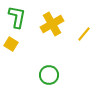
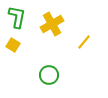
yellow line: moved 8 px down
yellow square: moved 2 px right, 1 px down
